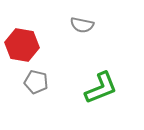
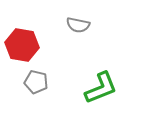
gray semicircle: moved 4 px left
